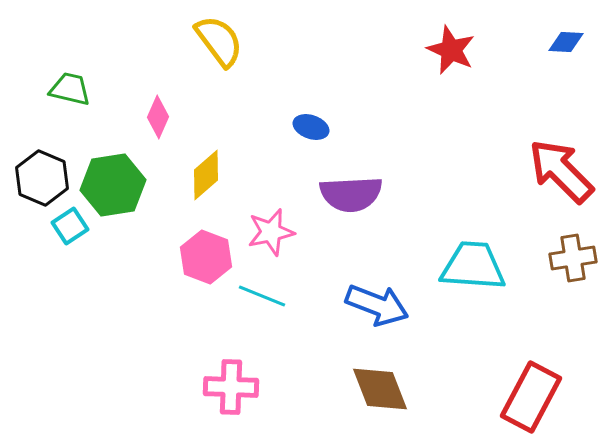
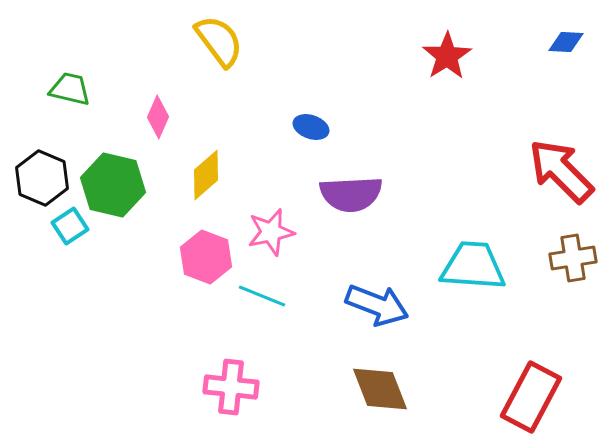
red star: moved 4 px left, 6 px down; rotated 15 degrees clockwise
green hexagon: rotated 22 degrees clockwise
pink cross: rotated 4 degrees clockwise
